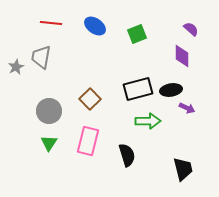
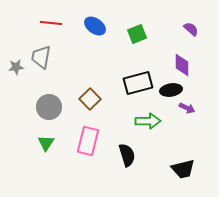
purple diamond: moved 9 px down
gray star: rotated 21 degrees clockwise
black rectangle: moved 6 px up
gray circle: moved 4 px up
green triangle: moved 3 px left
black trapezoid: rotated 90 degrees clockwise
